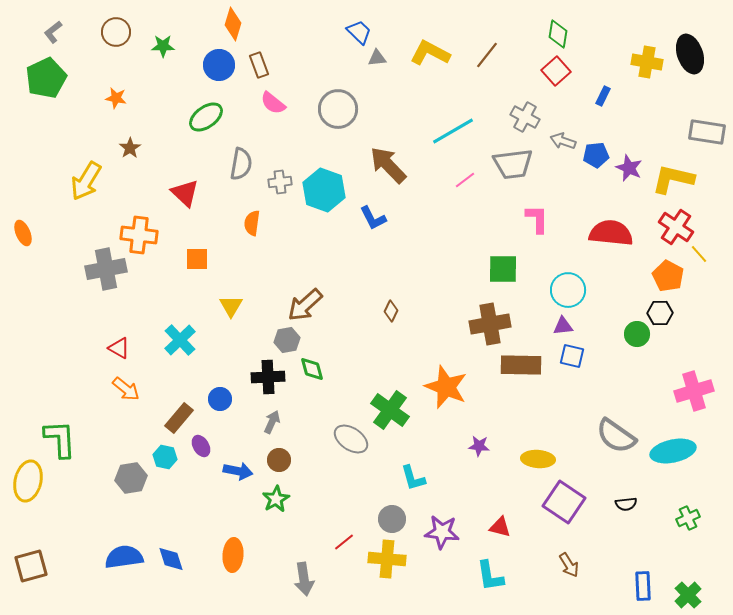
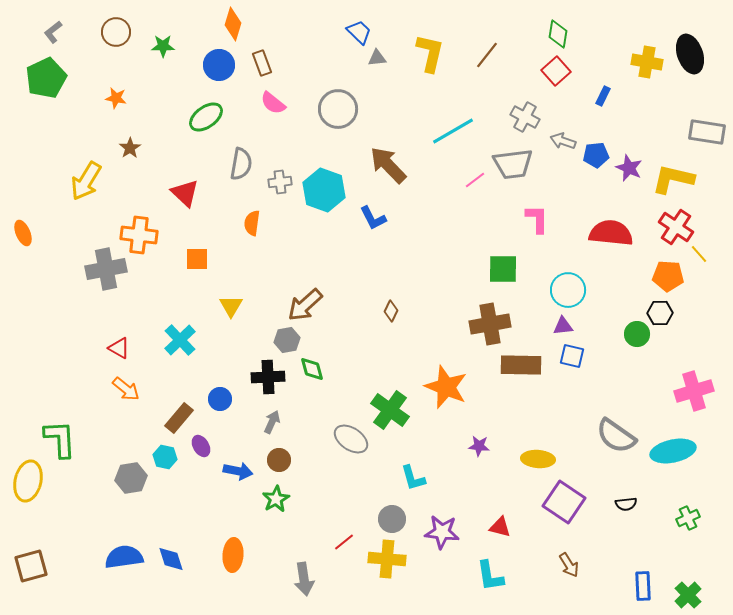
yellow L-shape at (430, 53): rotated 75 degrees clockwise
brown rectangle at (259, 65): moved 3 px right, 2 px up
pink line at (465, 180): moved 10 px right
orange pentagon at (668, 276): rotated 24 degrees counterclockwise
